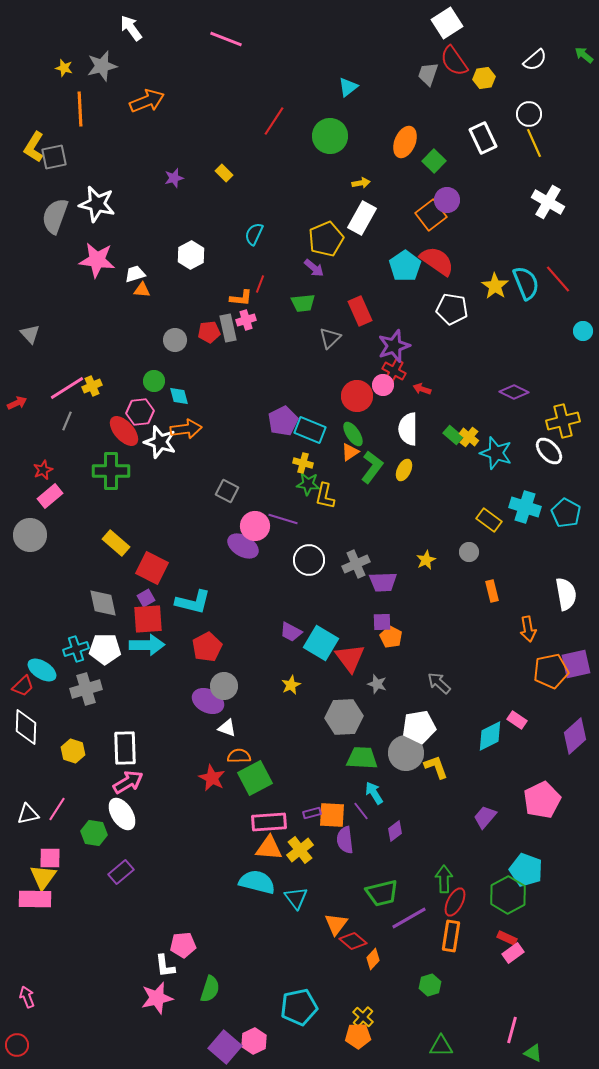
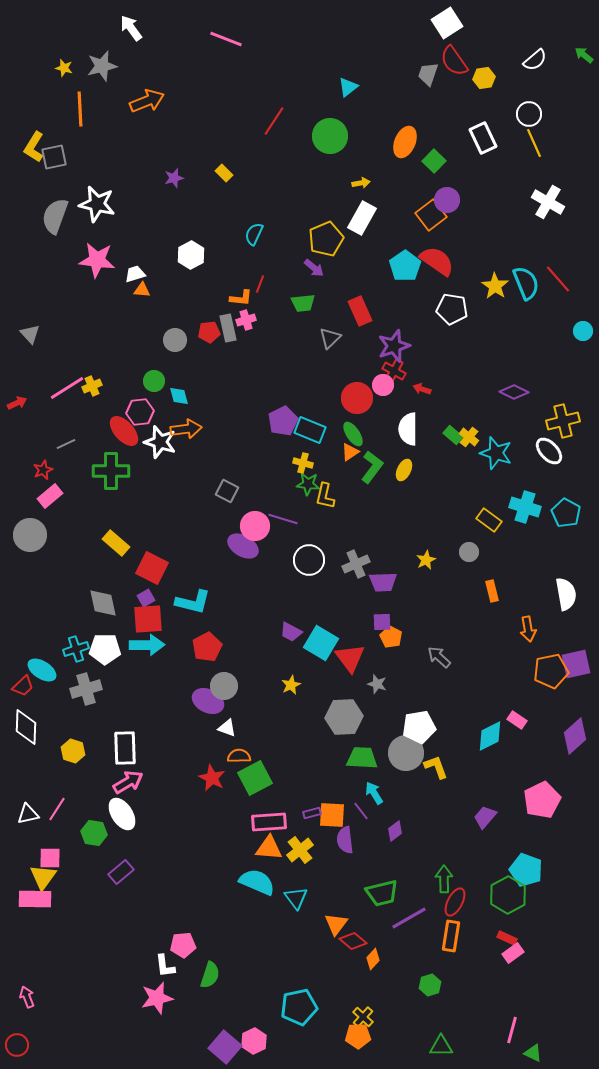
red circle at (357, 396): moved 2 px down
gray line at (67, 421): moved 1 px left, 23 px down; rotated 42 degrees clockwise
gray arrow at (439, 683): moved 26 px up
cyan semicircle at (257, 882): rotated 9 degrees clockwise
green semicircle at (210, 989): moved 14 px up
